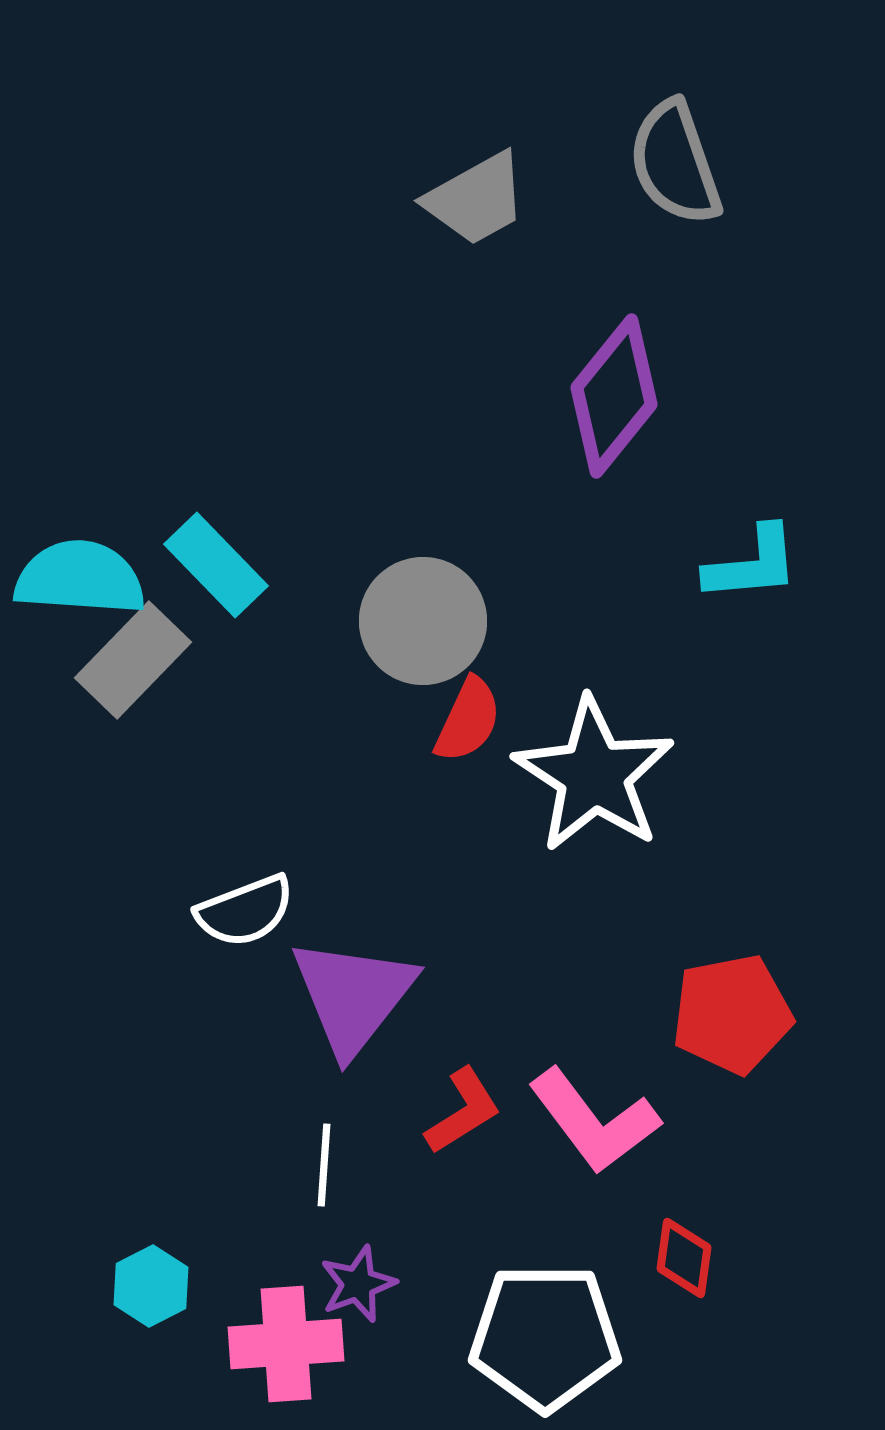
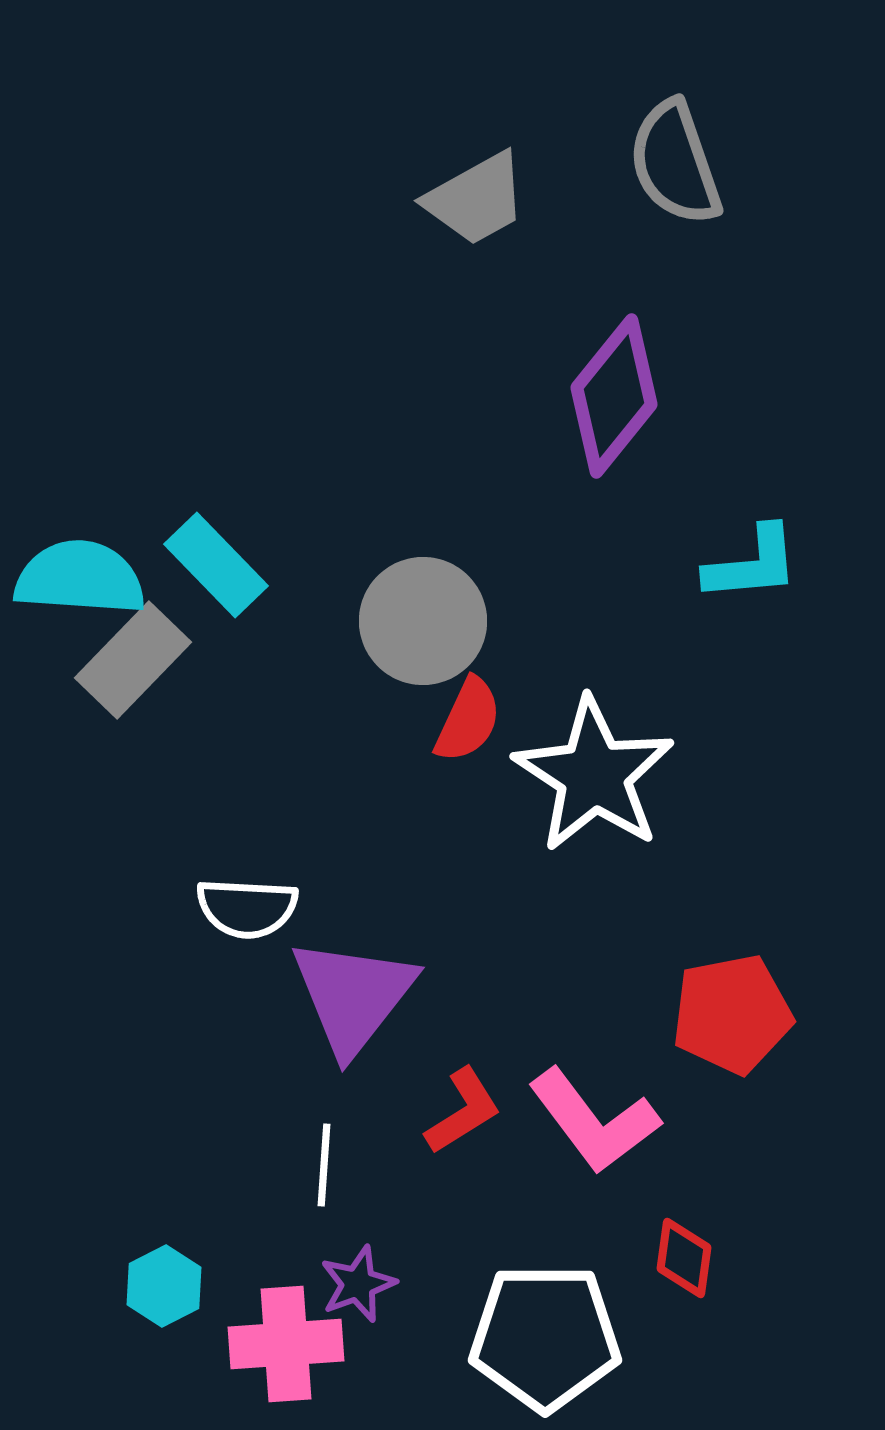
white semicircle: moved 2 px right, 3 px up; rotated 24 degrees clockwise
cyan hexagon: moved 13 px right
